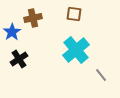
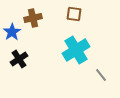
cyan cross: rotated 8 degrees clockwise
